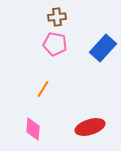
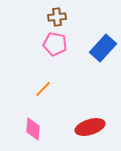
orange line: rotated 12 degrees clockwise
